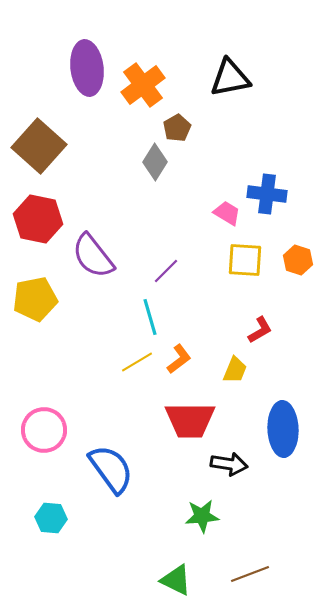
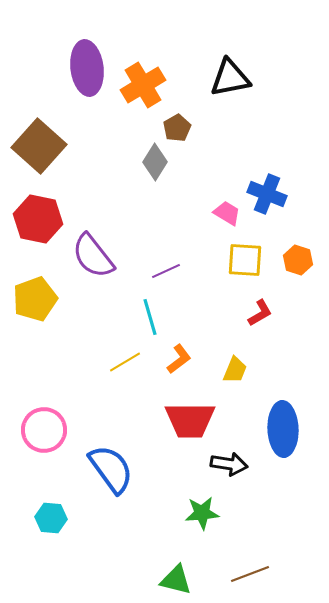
orange cross: rotated 6 degrees clockwise
blue cross: rotated 15 degrees clockwise
purple line: rotated 20 degrees clockwise
yellow pentagon: rotated 9 degrees counterclockwise
red L-shape: moved 17 px up
yellow line: moved 12 px left
green star: moved 3 px up
green triangle: rotated 12 degrees counterclockwise
